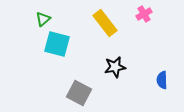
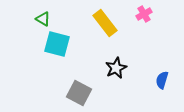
green triangle: rotated 49 degrees counterclockwise
black star: moved 1 px right, 1 px down; rotated 15 degrees counterclockwise
blue semicircle: rotated 18 degrees clockwise
